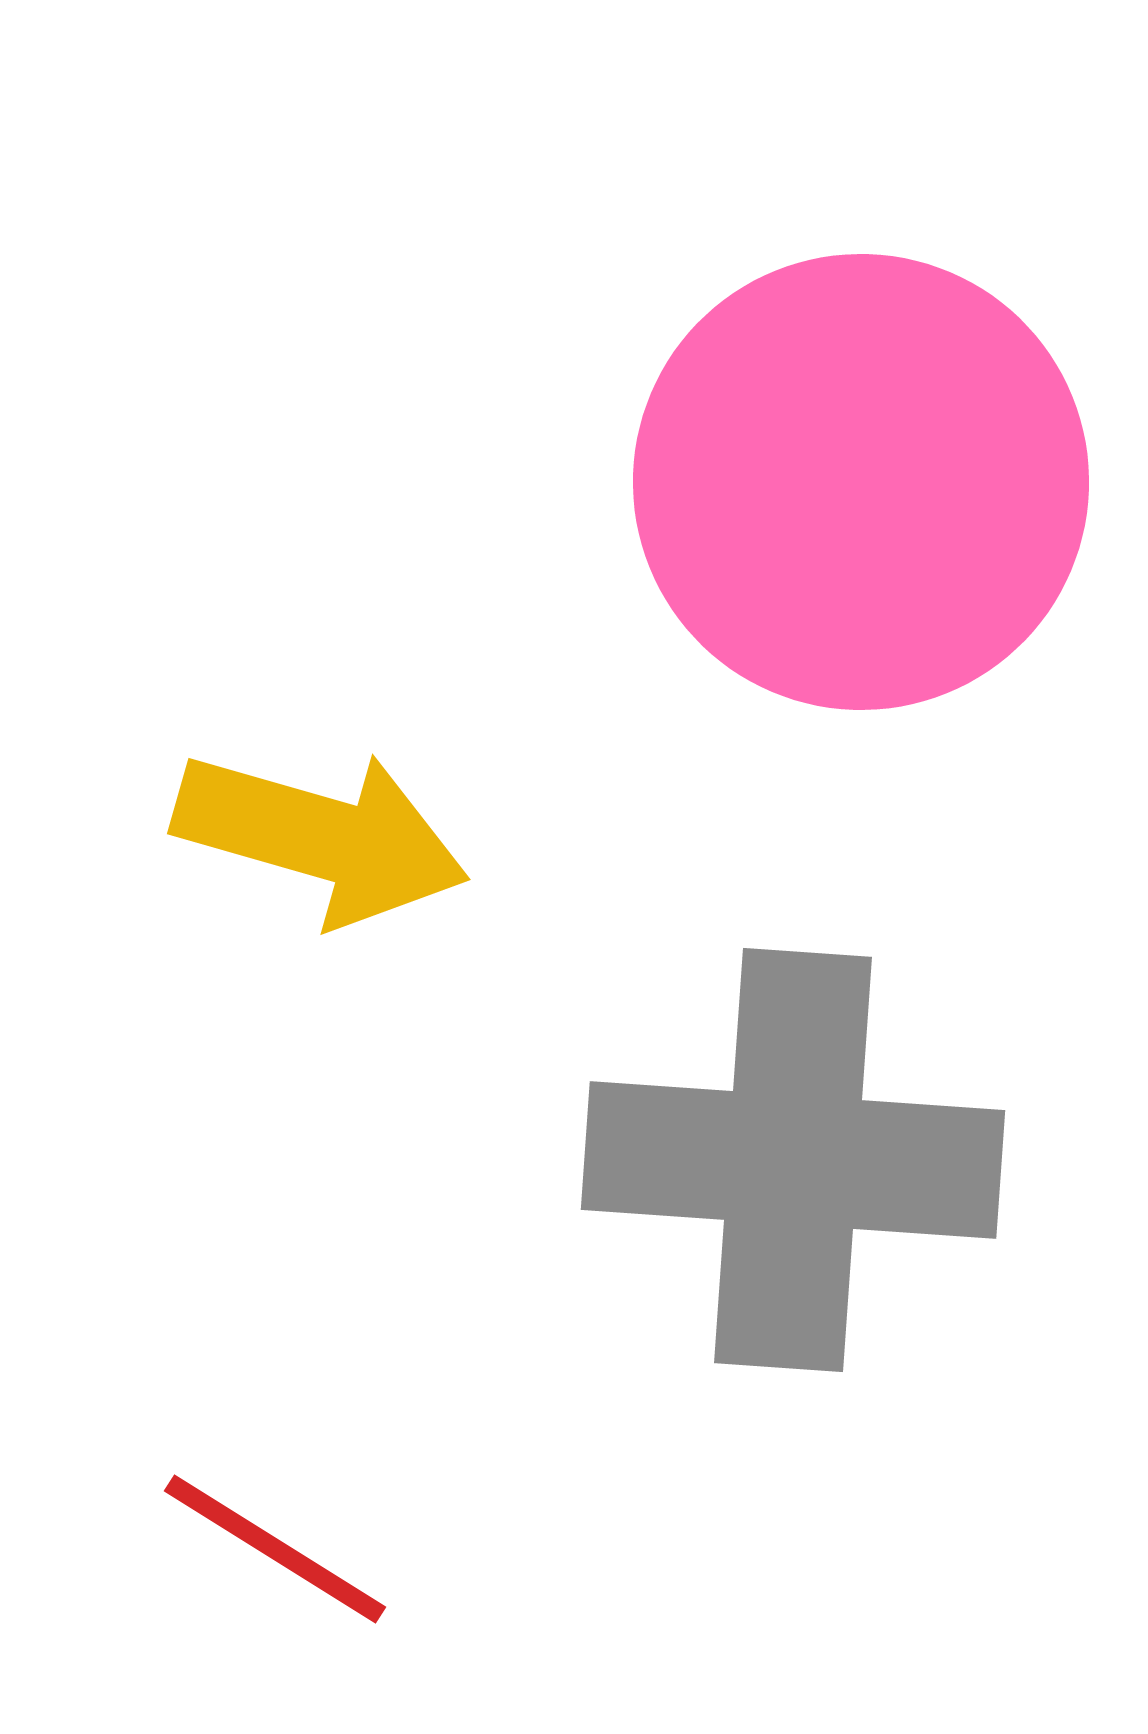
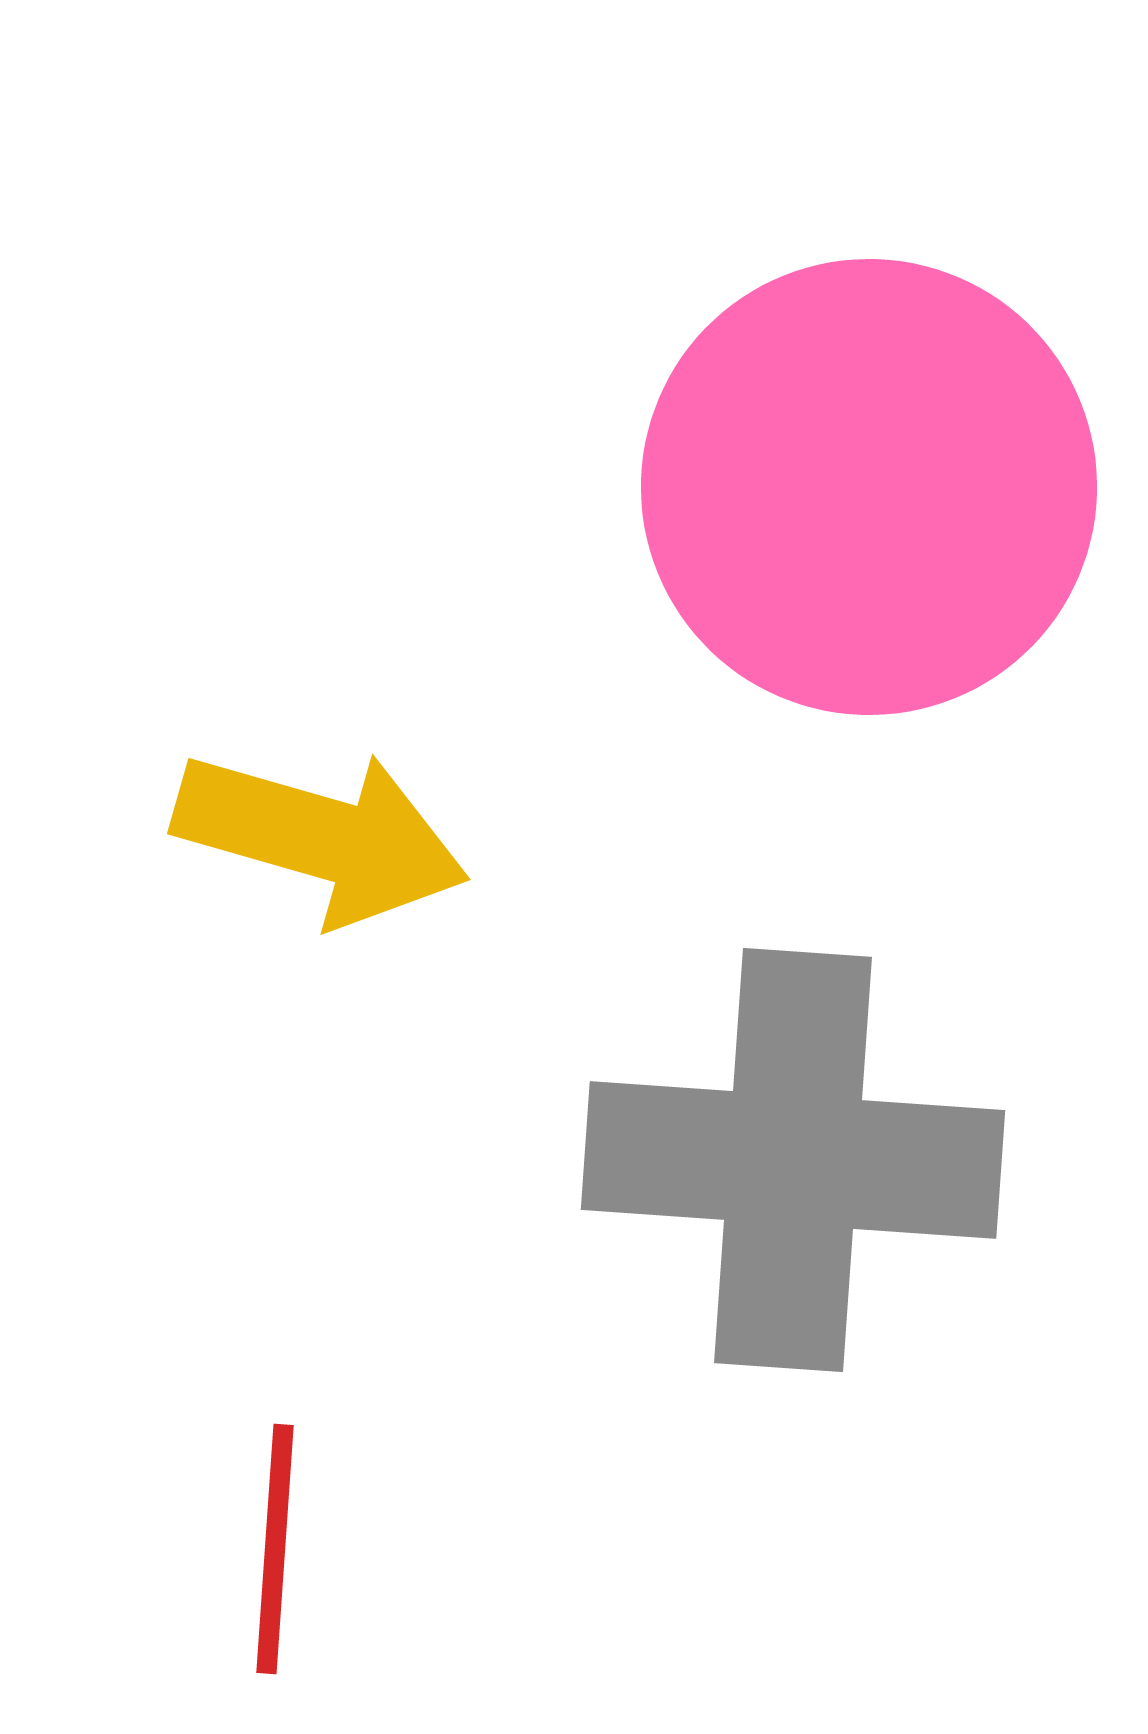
pink circle: moved 8 px right, 5 px down
red line: rotated 62 degrees clockwise
